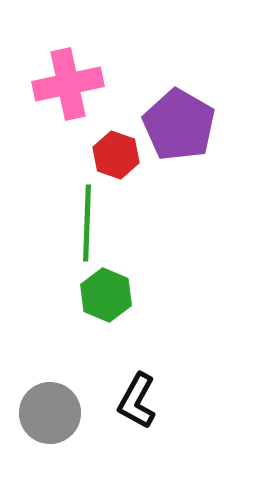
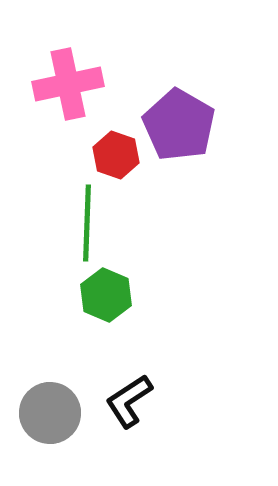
black L-shape: moved 8 px left; rotated 28 degrees clockwise
